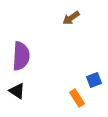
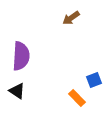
orange rectangle: rotated 12 degrees counterclockwise
